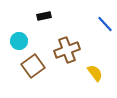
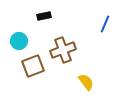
blue line: rotated 66 degrees clockwise
brown cross: moved 4 px left
brown square: rotated 15 degrees clockwise
yellow semicircle: moved 9 px left, 9 px down
